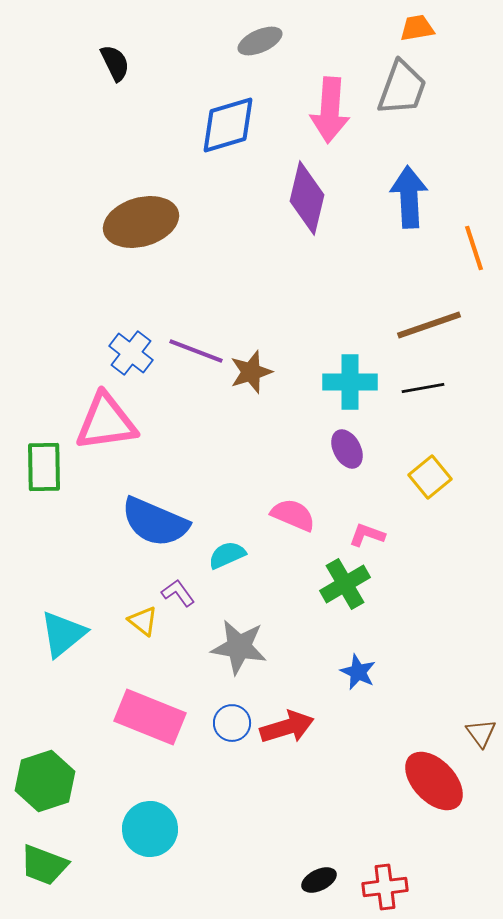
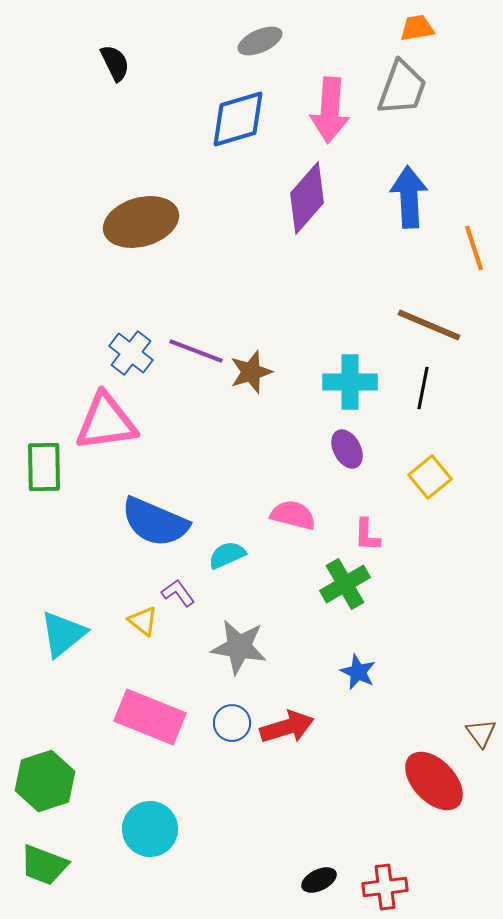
blue diamond: moved 10 px right, 6 px up
purple diamond: rotated 28 degrees clockwise
brown line: rotated 42 degrees clockwise
black line: rotated 69 degrees counterclockwise
pink semicircle: rotated 9 degrees counterclockwise
pink L-shape: rotated 108 degrees counterclockwise
